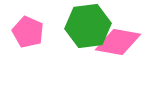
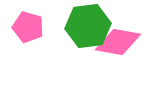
pink pentagon: moved 5 px up; rotated 8 degrees counterclockwise
